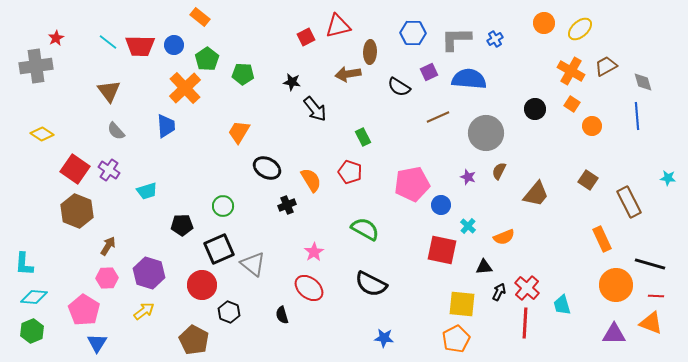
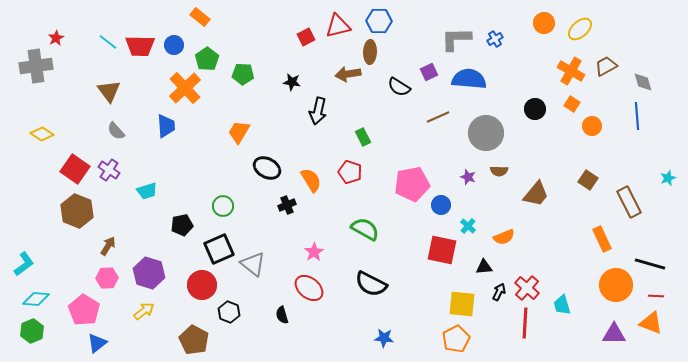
blue hexagon at (413, 33): moved 34 px left, 12 px up
black arrow at (315, 109): moved 3 px right, 2 px down; rotated 52 degrees clockwise
brown semicircle at (499, 171): rotated 114 degrees counterclockwise
cyan star at (668, 178): rotated 28 degrees counterclockwise
black pentagon at (182, 225): rotated 10 degrees counterclockwise
cyan L-shape at (24, 264): rotated 130 degrees counterclockwise
cyan diamond at (34, 297): moved 2 px right, 2 px down
blue triangle at (97, 343): rotated 20 degrees clockwise
